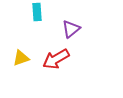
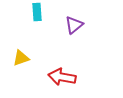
purple triangle: moved 3 px right, 4 px up
red arrow: moved 6 px right, 18 px down; rotated 40 degrees clockwise
